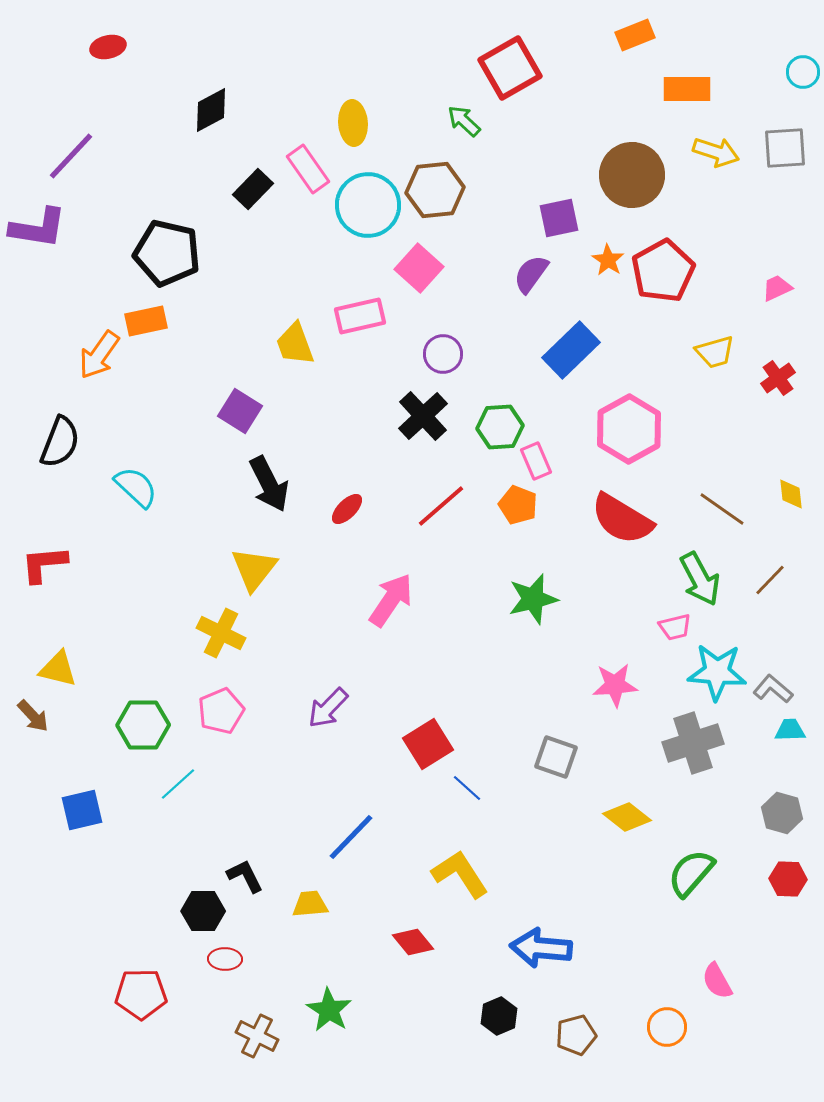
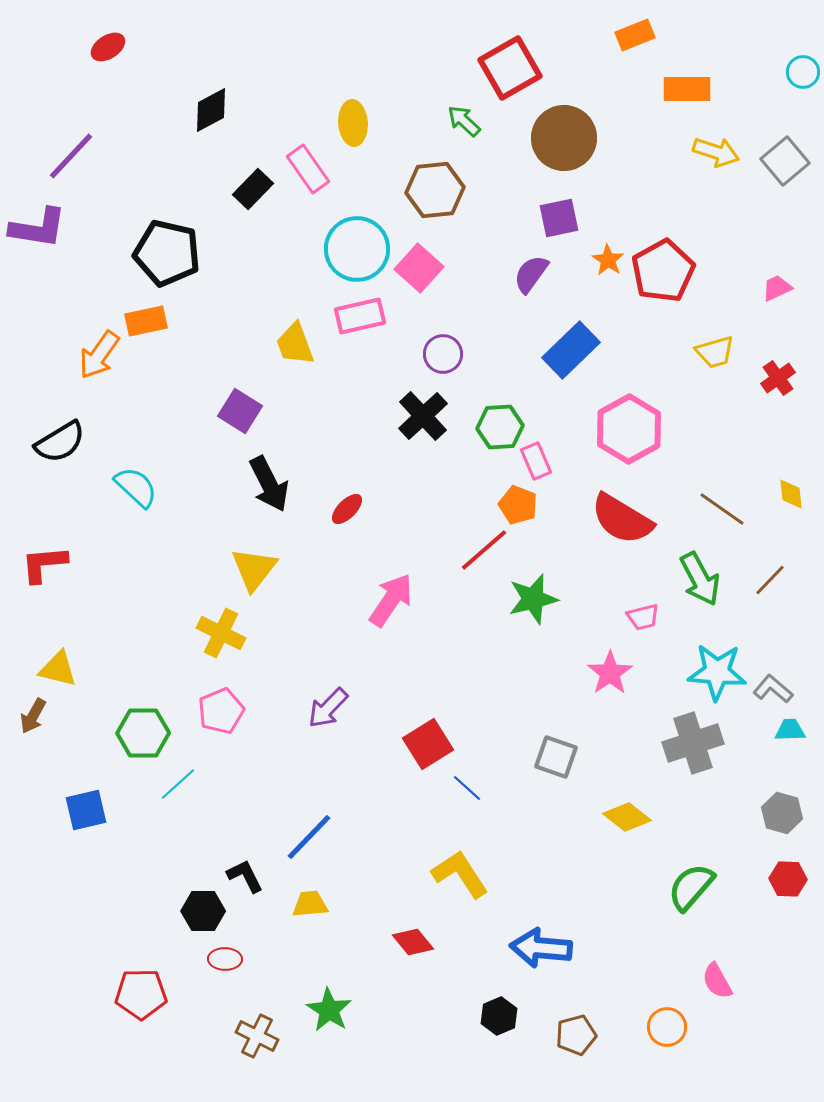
red ellipse at (108, 47): rotated 20 degrees counterclockwise
gray square at (785, 148): moved 13 px down; rotated 36 degrees counterclockwise
brown circle at (632, 175): moved 68 px left, 37 px up
cyan circle at (368, 205): moved 11 px left, 44 px down
black semicircle at (60, 442): rotated 38 degrees clockwise
red line at (441, 506): moved 43 px right, 44 px down
pink trapezoid at (675, 627): moved 32 px left, 10 px up
pink star at (615, 685): moved 5 px left, 12 px up; rotated 30 degrees counterclockwise
brown arrow at (33, 716): rotated 72 degrees clockwise
green hexagon at (143, 725): moved 8 px down
blue square at (82, 810): moved 4 px right
blue line at (351, 837): moved 42 px left
green semicircle at (691, 873): moved 14 px down
